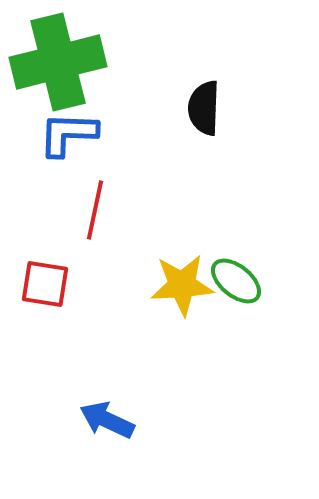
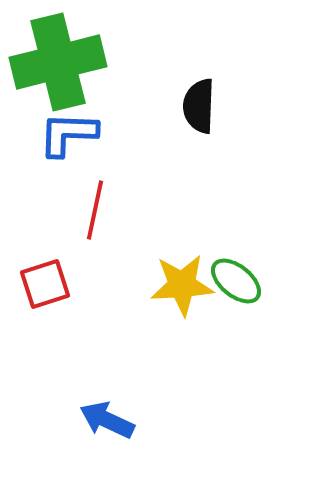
black semicircle: moved 5 px left, 2 px up
red square: rotated 27 degrees counterclockwise
